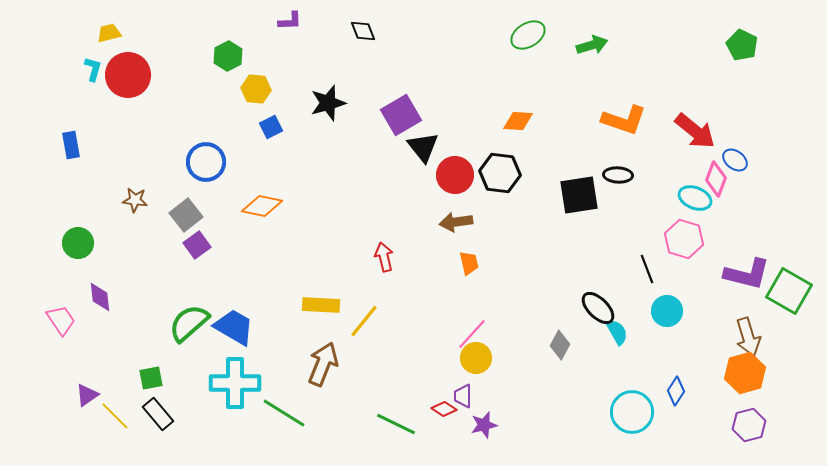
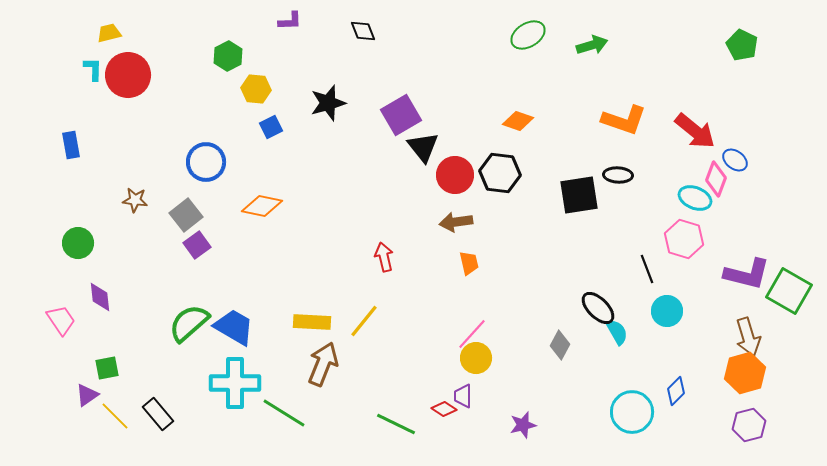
cyan L-shape at (93, 69): rotated 15 degrees counterclockwise
orange diamond at (518, 121): rotated 16 degrees clockwise
yellow rectangle at (321, 305): moved 9 px left, 17 px down
green square at (151, 378): moved 44 px left, 10 px up
blue diamond at (676, 391): rotated 12 degrees clockwise
purple star at (484, 425): moved 39 px right
